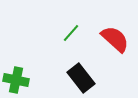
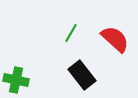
green line: rotated 12 degrees counterclockwise
black rectangle: moved 1 px right, 3 px up
